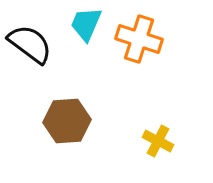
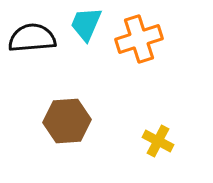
orange cross: rotated 36 degrees counterclockwise
black semicircle: moved 2 px right, 6 px up; rotated 42 degrees counterclockwise
